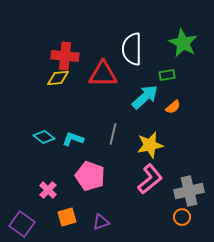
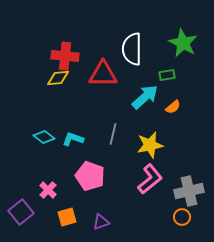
purple square: moved 1 px left, 12 px up; rotated 15 degrees clockwise
